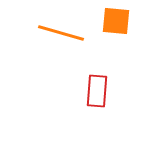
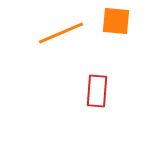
orange line: rotated 39 degrees counterclockwise
